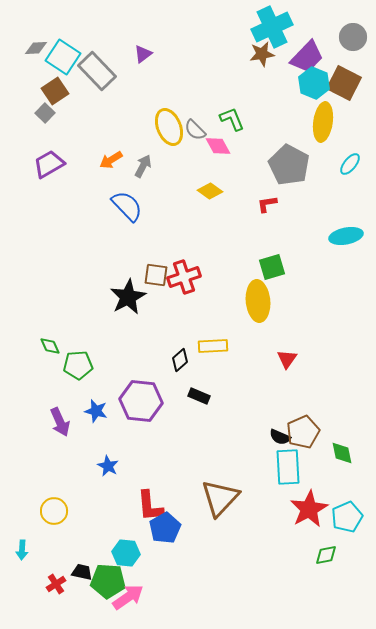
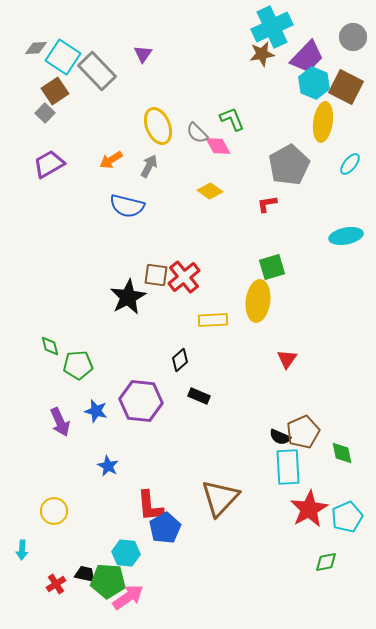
purple triangle at (143, 54): rotated 18 degrees counterclockwise
brown square at (344, 83): moved 2 px right, 4 px down
yellow ellipse at (169, 127): moved 11 px left, 1 px up
gray semicircle at (195, 130): moved 2 px right, 3 px down
gray pentagon at (289, 165): rotated 15 degrees clockwise
gray arrow at (143, 166): moved 6 px right
blue semicircle at (127, 206): rotated 148 degrees clockwise
red cross at (184, 277): rotated 20 degrees counterclockwise
yellow ellipse at (258, 301): rotated 12 degrees clockwise
green diamond at (50, 346): rotated 10 degrees clockwise
yellow rectangle at (213, 346): moved 26 px up
green diamond at (326, 555): moved 7 px down
black trapezoid at (82, 572): moved 3 px right, 2 px down
